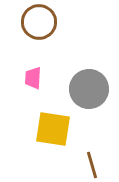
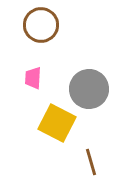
brown circle: moved 2 px right, 3 px down
yellow square: moved 4 px right, 6 px up; rotated 18 degrees clockwise
brown line: moved 1 px left, 3 px up
